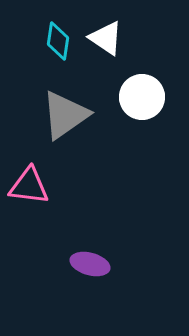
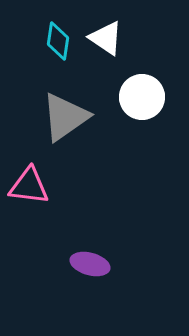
gray triangle: moved 2 px down
